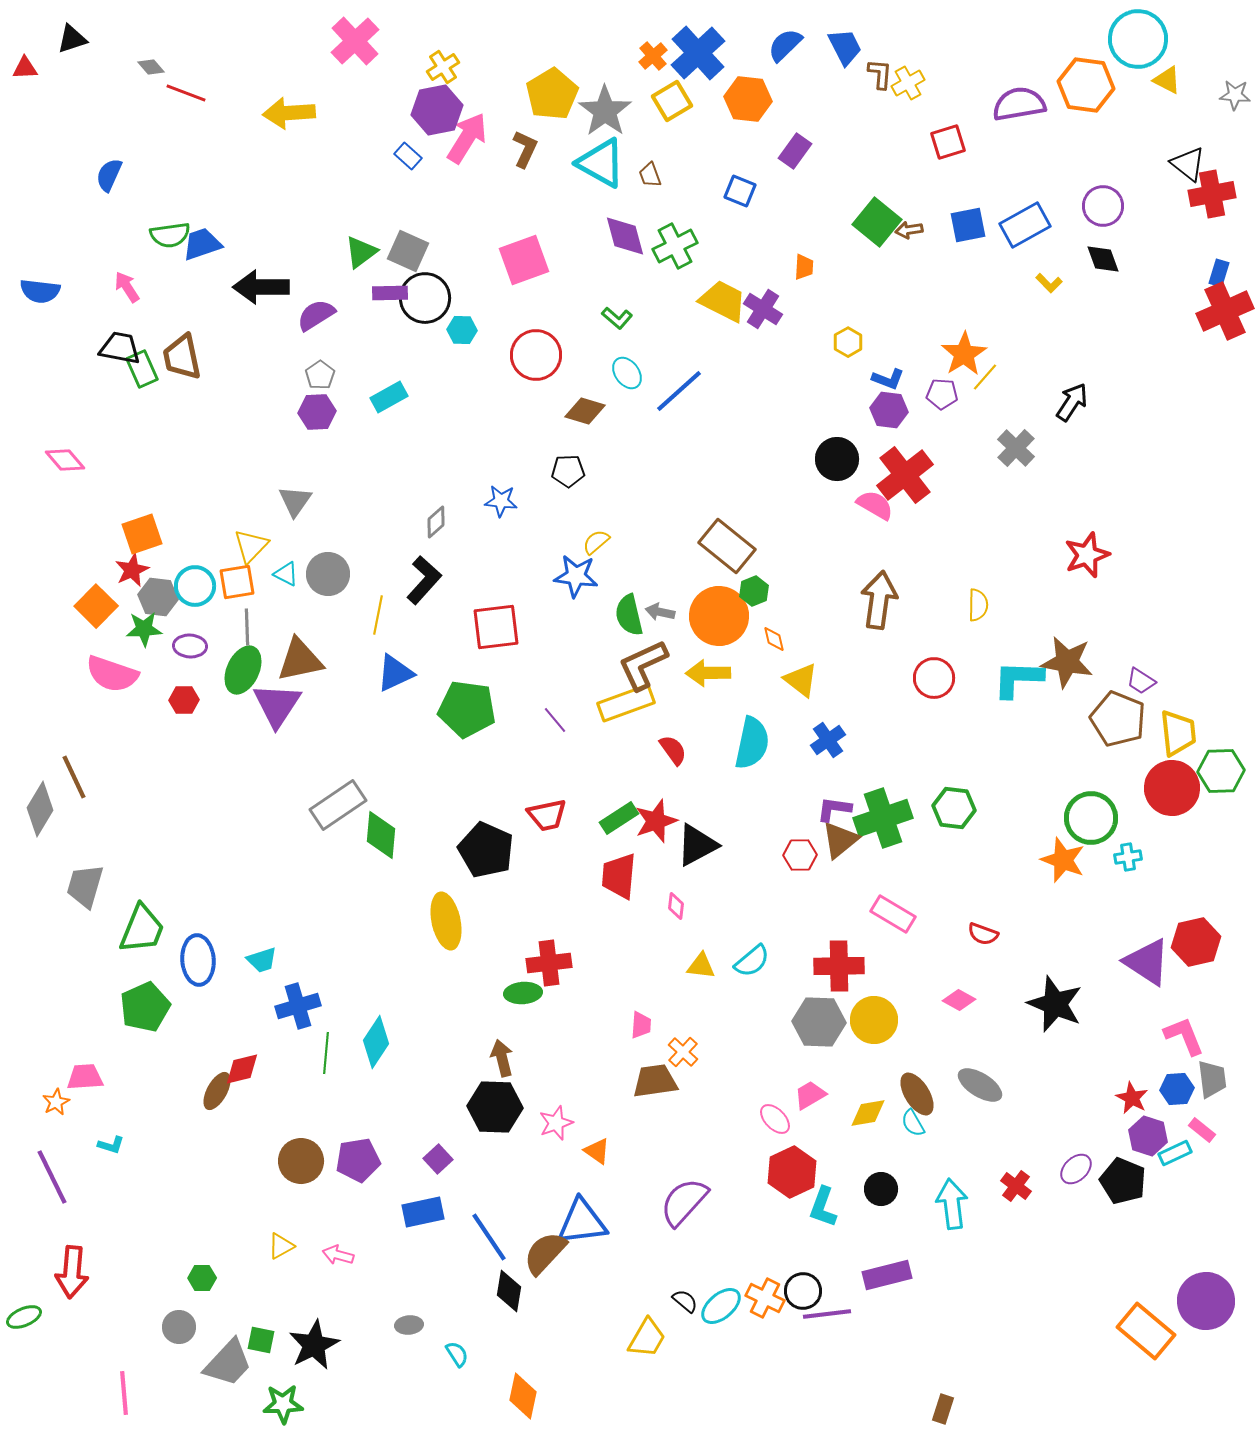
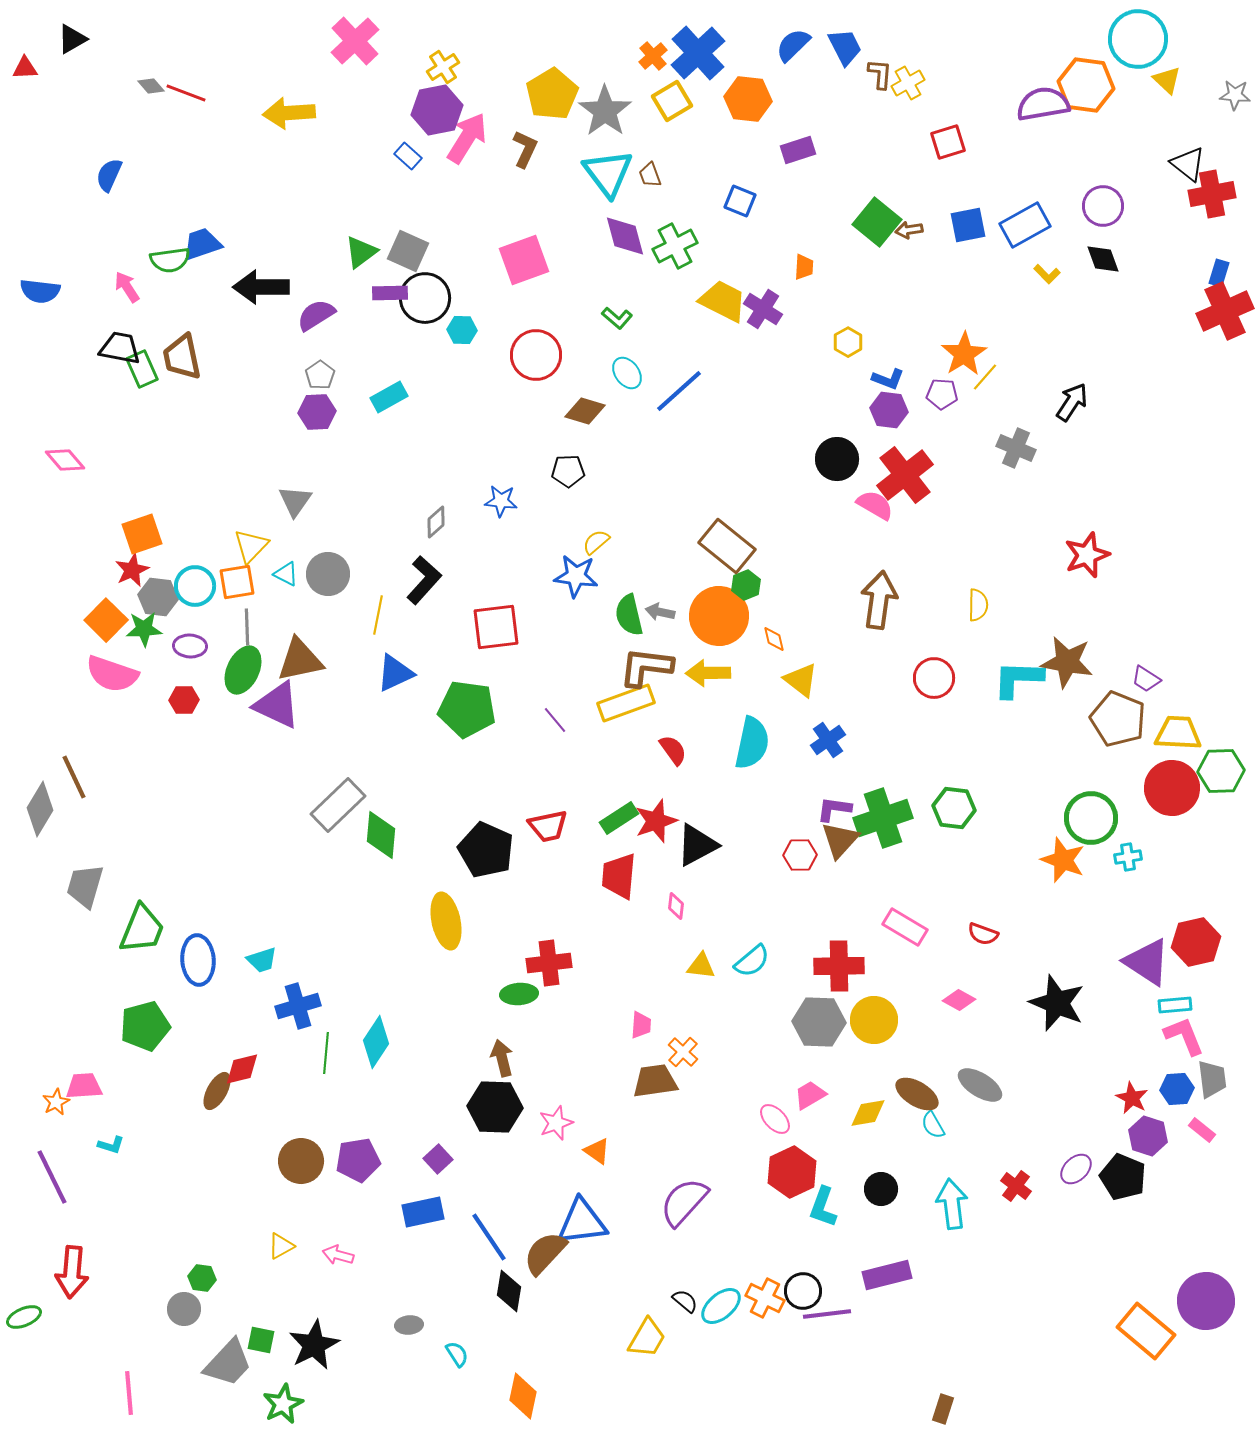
black triangle at (72, 39): rotated 12 degrees counterclockwise
blue semicircle at (785, 45): moved 8 px right
gray diamond at (151, 67): moved 19 px down
yellow triangle at (1167, 80): rotated 16 degrees clockwise
purple semicircle at (1019, 104): moved 24 px right
purple rectangle at (795, 151): moved 3 px right, 1 px up; rotated 36 degrees clockwise
cyan triangle at (601, 163): moved 7 px right, 10 px down; rotated 24 degrees clockwise
blue square at (740, 191): moved 10 px down
green semicircle at (170, 235): moved 25 px down
yellow L-shape at (1049, 283): moved 2 px left, 9 px up
gray cross at (1016, 448): rotated 21 degrees counterclockwise
green hexagon at (754, 591): moved 8 px left, 6 px up
orange square at (96, 606): moved 10 px right, 14 px down
brown L-shape at (643, 665): moved 3 px right, 2 px down; rotated 32 degrees clockwise
purple trapezoid at (1141, 681): moved 5 px right, 2 px up
purple triangle at (277, 705): rotated 38 degrees counterclockwise
yellow trapezoid at (1178, 733): rotated 81 degrees counterclockwise
gray rectangle at (338, 805): rotated 10 degrees counterclockwise
red trapezoid at (547, 815): moved 1 px right, 11 px down
brown triangle at (840, 840): rotated 9 degrees counterclockwise
pink rectangle at (893, 914): moved 12 px right, 13 px down
green ellipse at (523, 993): moved 4 px left, 1 px down
black star at (1055, 1004): moved 2 px right, 1 px up
green pentagon at (145, 1007): moved 19 px down; rotated 9 degrees clockwise
pink trapezoid at (85, 1077): moved 1 px left, 9 px down
brown ellipse at (917, 1094): rotated 27 degrees counterclockwise
cyan semicircle at (913, 1123): moved 20 px right, 2 px down
cyan rectangle at (1175, 1153): moved 148 px up; rotated 20 degrees clockwise
black pentagon at (1123, 1181): moved 4 px up
green hexagon at (202, 1278): rotated 8 degrees clockwise
gray circle at (179, 1327): moved 5 px right, 18 px up
pink line at (124, 1393): moved 5 px right
green star at (283, 1404): rotated 24 degrees counterclockwise
